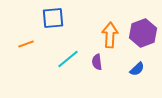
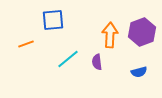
blue square: moved 2 px down
purple hexagon: moved 1 px left, 1 px up
blue semicircle: moved 2 px right, 3 px down; rotated 28 degrees clockwise
